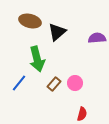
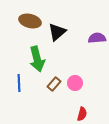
blue line: rotated 42 degrees counterclockwise
